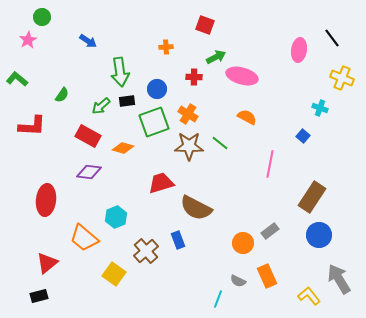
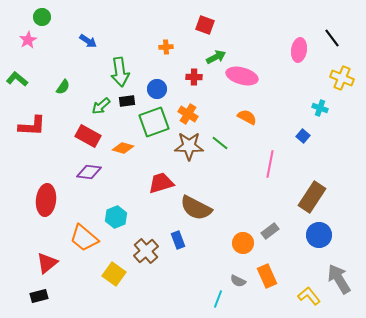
green semicircle at (62, 95): moved 1 px right, 8 px up
